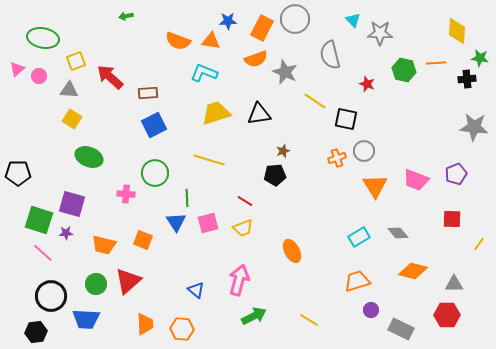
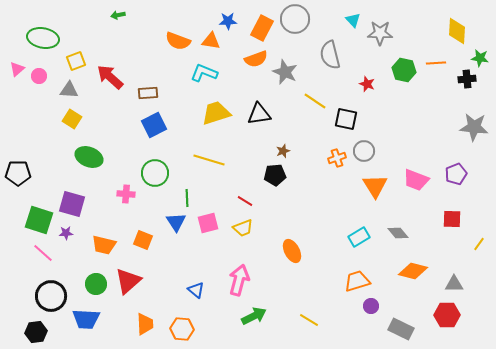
green arrow at (126, 16): moved 8 px left, 1 px up
purple circle at (371, 310): moved 4 px up
